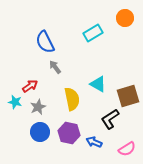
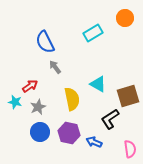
pink semicircle: moved 3 px right; rotated 66 degrees counterclockwise
